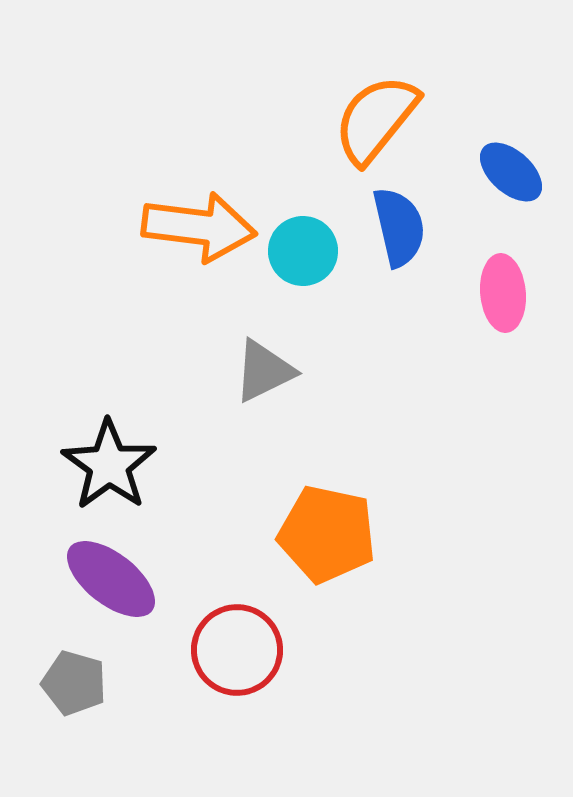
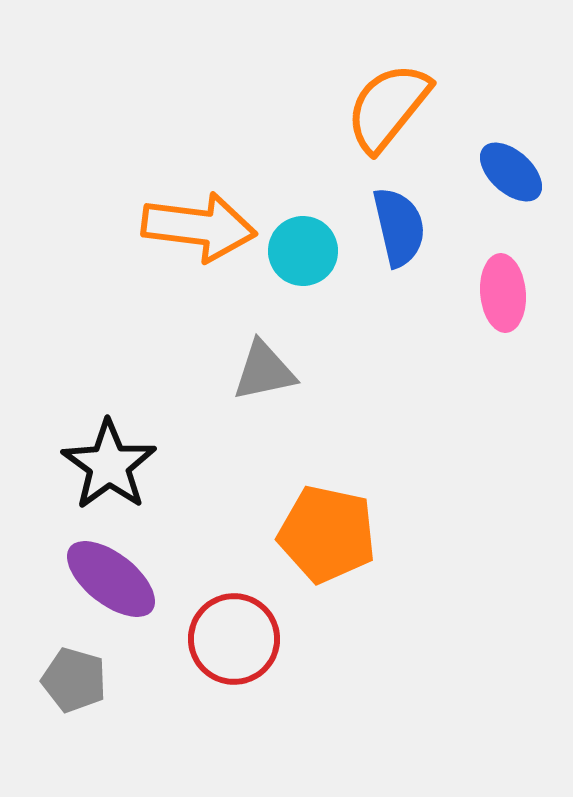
orange semicircle: moved 12 px right, 12 px up
gray triangle: rotated 14 degrees clockwise
red circle: moved 3 px left, 11 px up
gray pentagon: moved 3 px up
